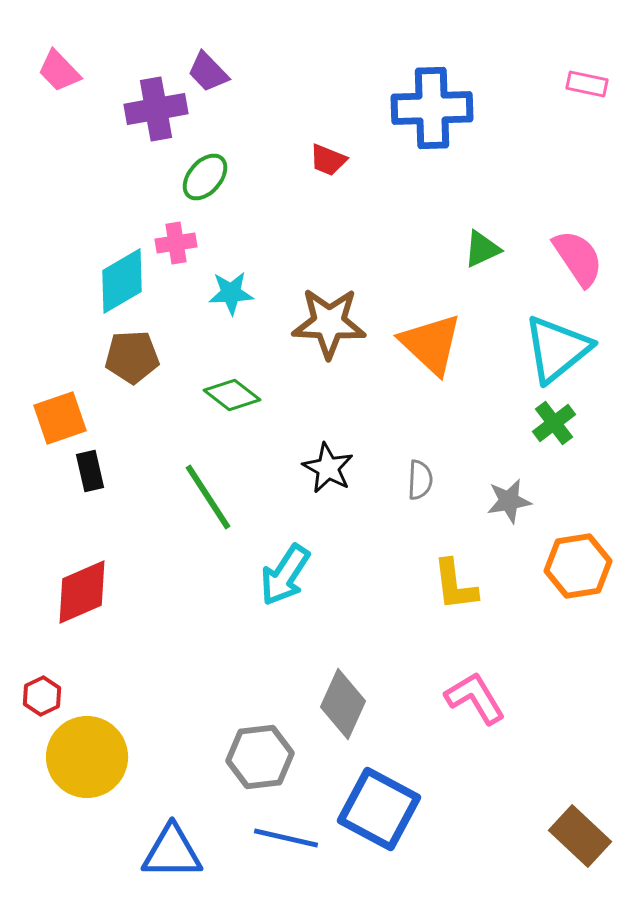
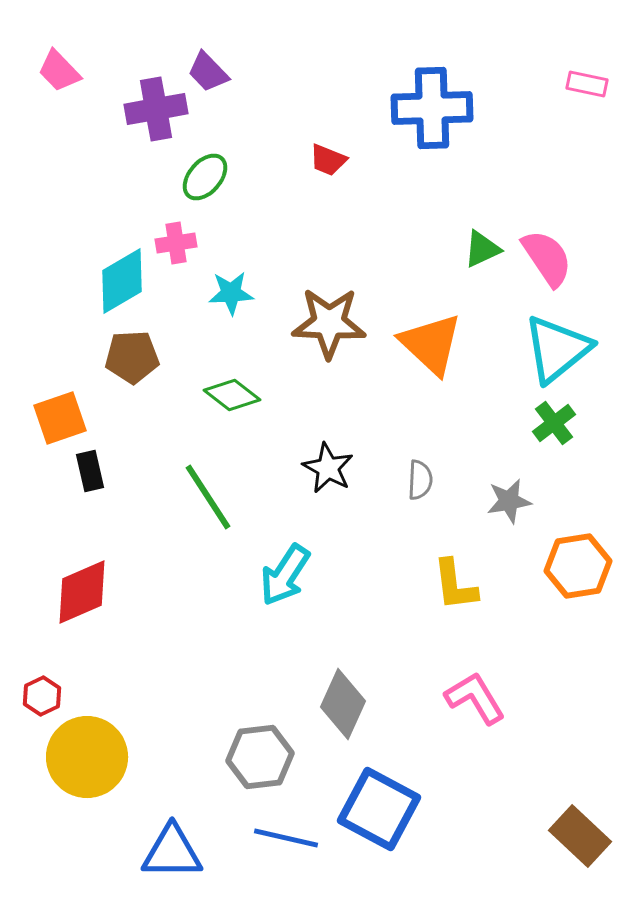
pink semicircle: moved 31 px left
